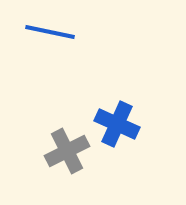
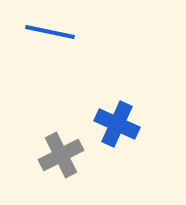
gray cross: moved 6 px left, 4 px down
